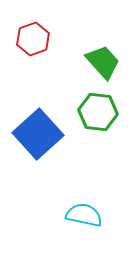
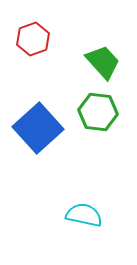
blue square: moved 6 px up
